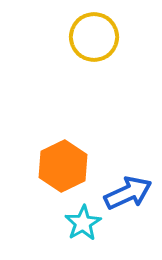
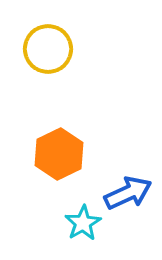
yellow circle: moved 46 px left, 12 px down
orange hexagon: moved 4 px left, 12 px up
